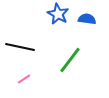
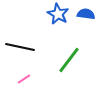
blue semicircle: moved 1 px left, 5 px up
green line: moved 1 px left
